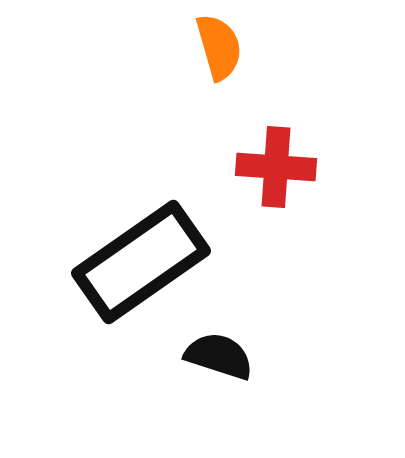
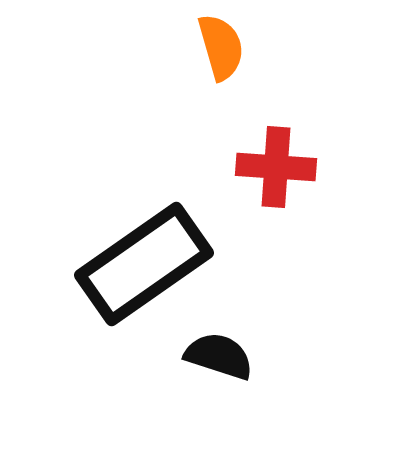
orange semicircle: moved 2 px right
black rectangle: moved 3 px right, 2 px down
